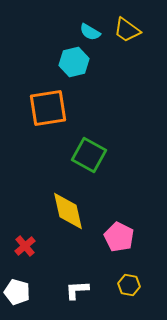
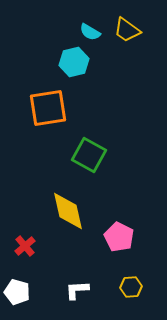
yellow hexagon: moved 2 px right, 2 px down; rotated 15 degrees counterclockwise
